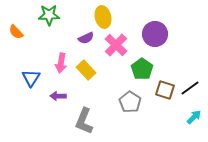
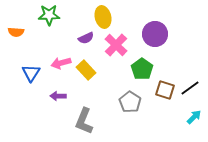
orange semicircle: rotated 42 degrees counterclockwise
pink arrow: rotated 66 degrees clockwise
blue triangle: moved 5 px up
